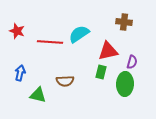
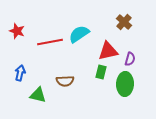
brown cross: rotated 35 degrees clockwise
red line: rotated 15 degrees counterclockwise
purple semicircle: moved 2 px left, 3 px up
